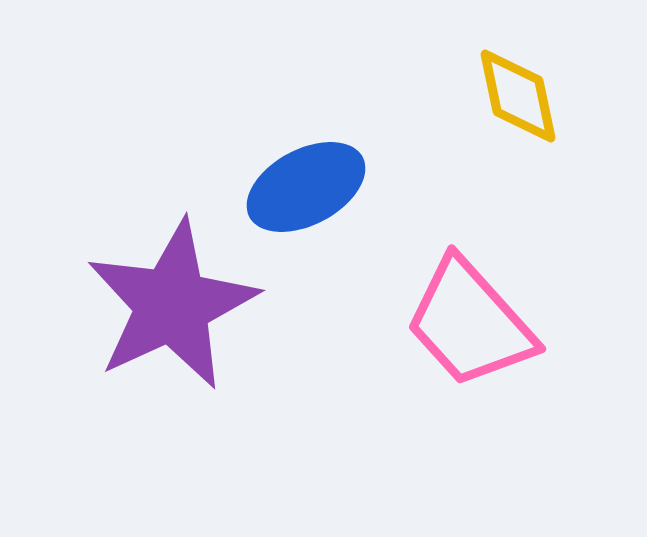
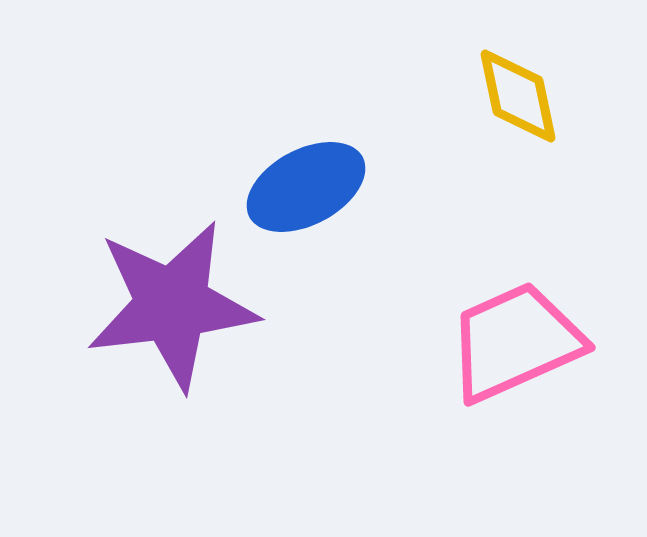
purple star: rotated 18 degrees clockwise
pink trapezoid: moved 45 px right, 19 px down; rotated 108 degrees clockwise
